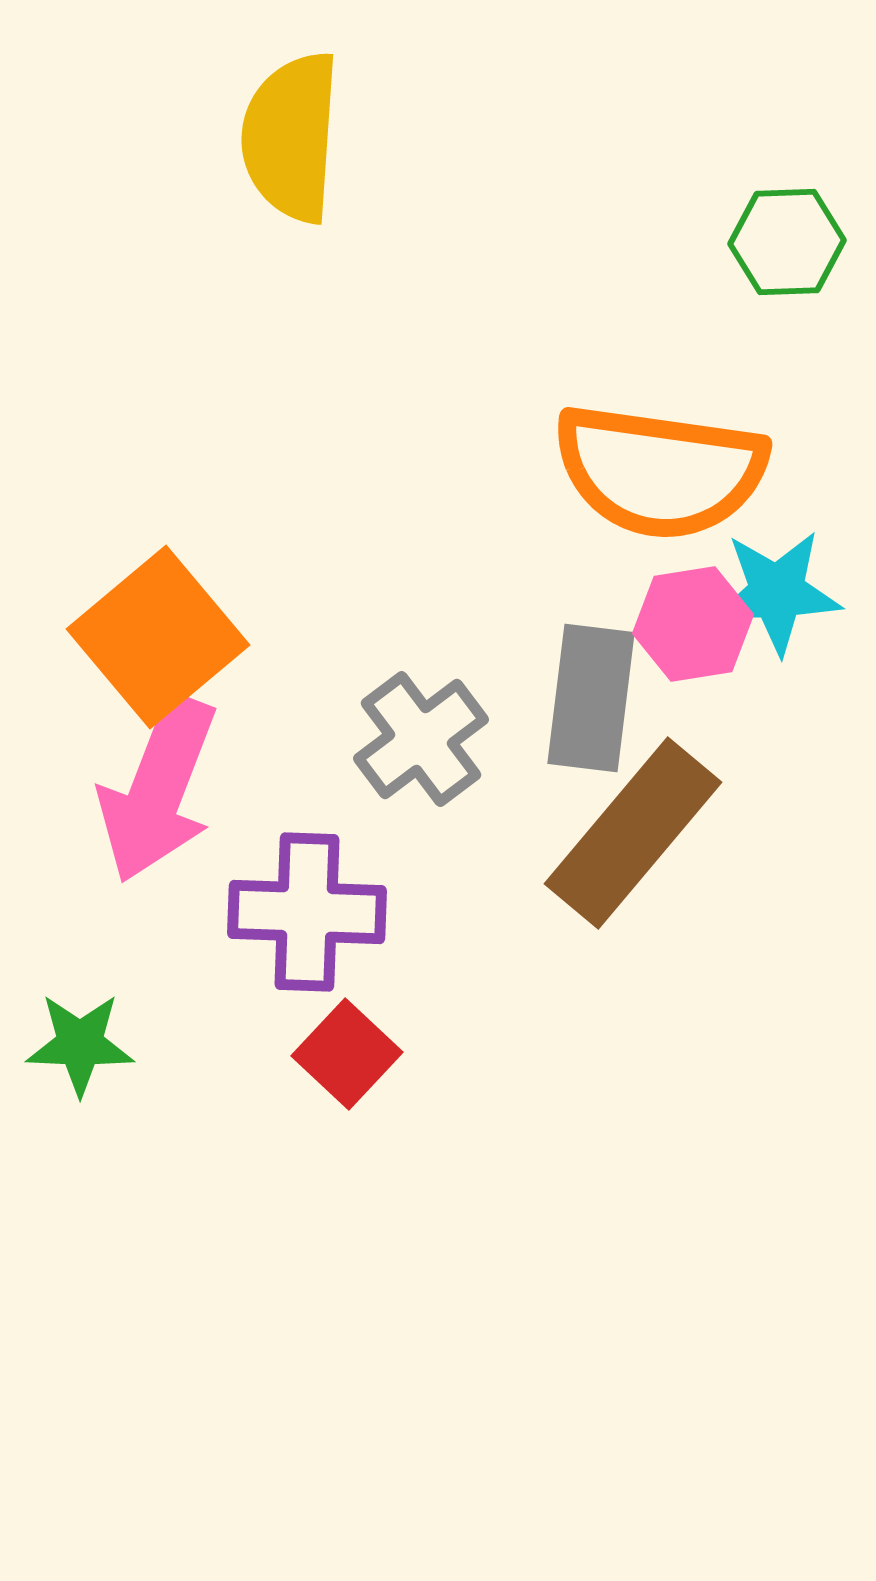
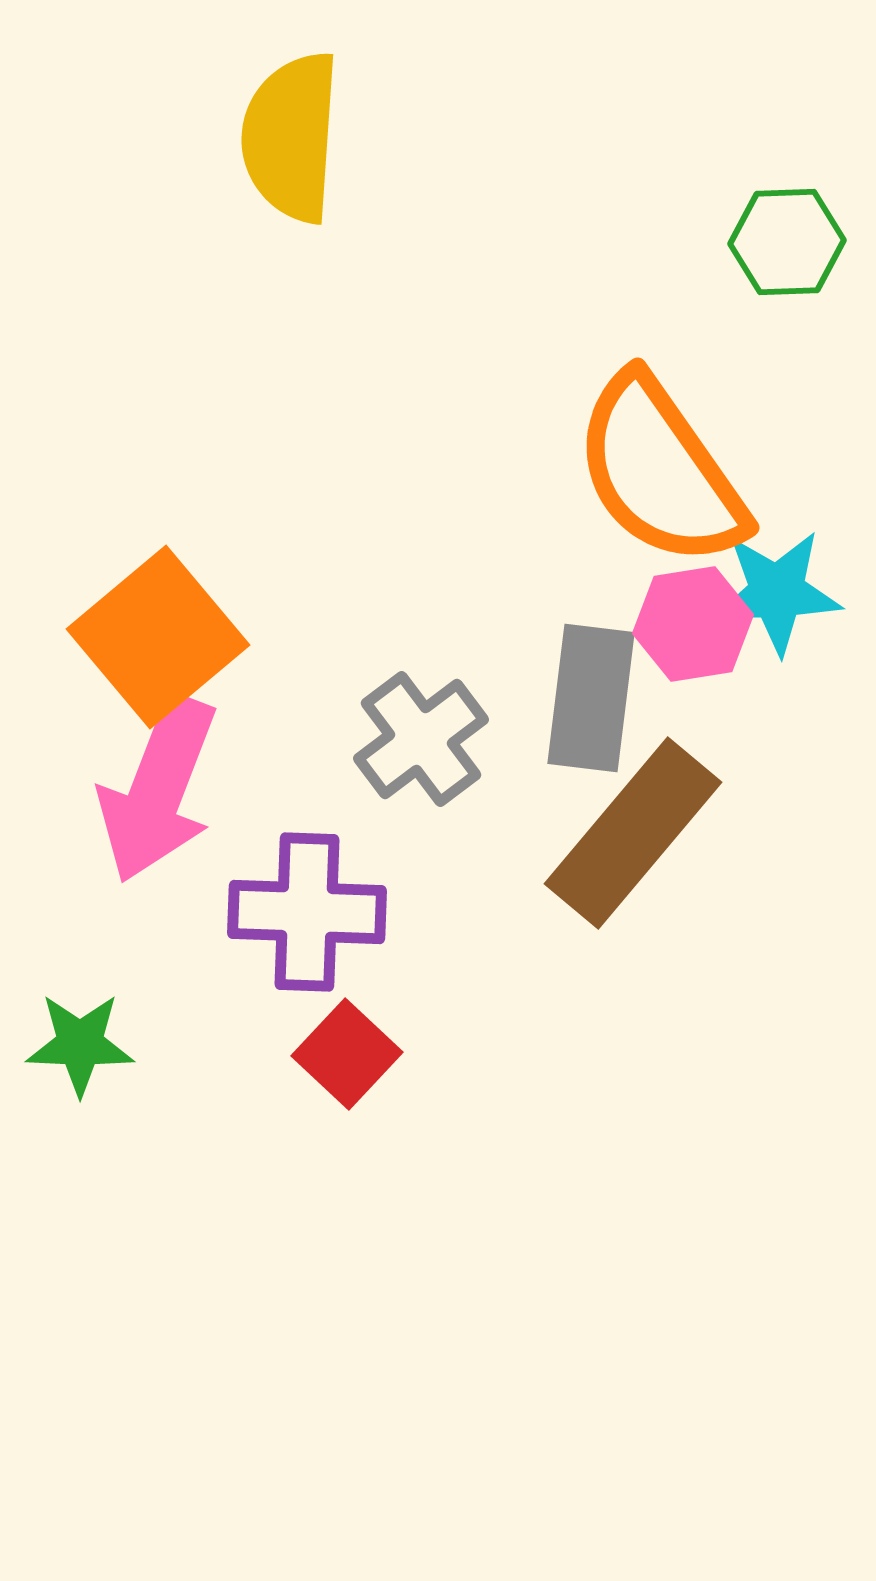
orange semicircle: rotated 47 degrees clockwise
